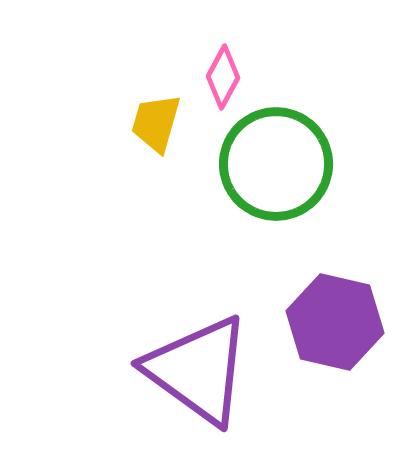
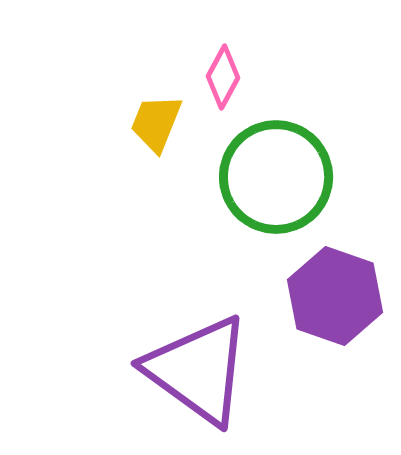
yellow trapezoid: rotated 6 degrees clockwise
green circle: moved 13 px down
purple hexagon: moved 26 px up; rotated 6 degrees clockwise
